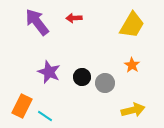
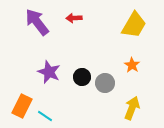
yellow trapezoid: moved 2 px right
yellow arrow: moved 1 px left, 2 px up; rotated 55 degrees counterclockwise
